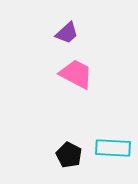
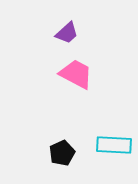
cyan rectangle: moved 1 px right, 3 px up
black pentagon: moved 7 px left, 2 px up; rotated 20 degrees clockwise
